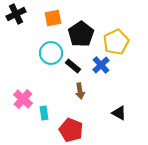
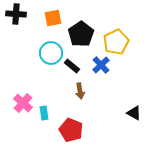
black cross: rotated 30 degrees clockwise
black rectangle: moved 1 px left
pink cross: moved 4 px down
black triangle: moved 15 px right
